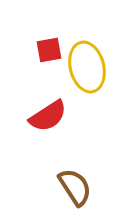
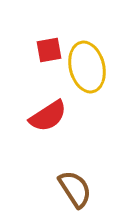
brown semicircle: moved 2 px down
